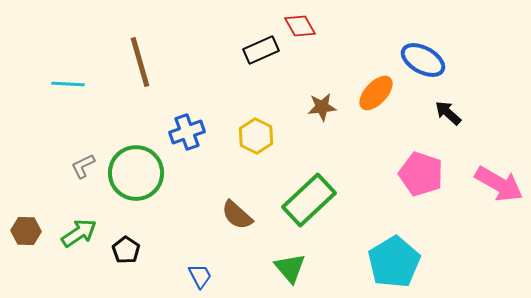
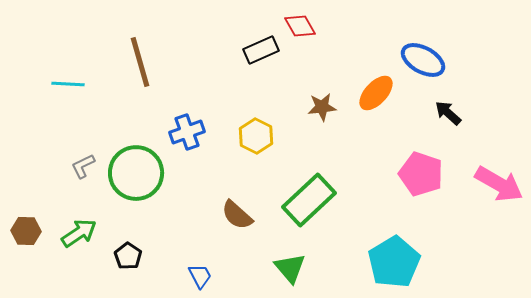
black pentagon: moved 2 px right, 6 px down
